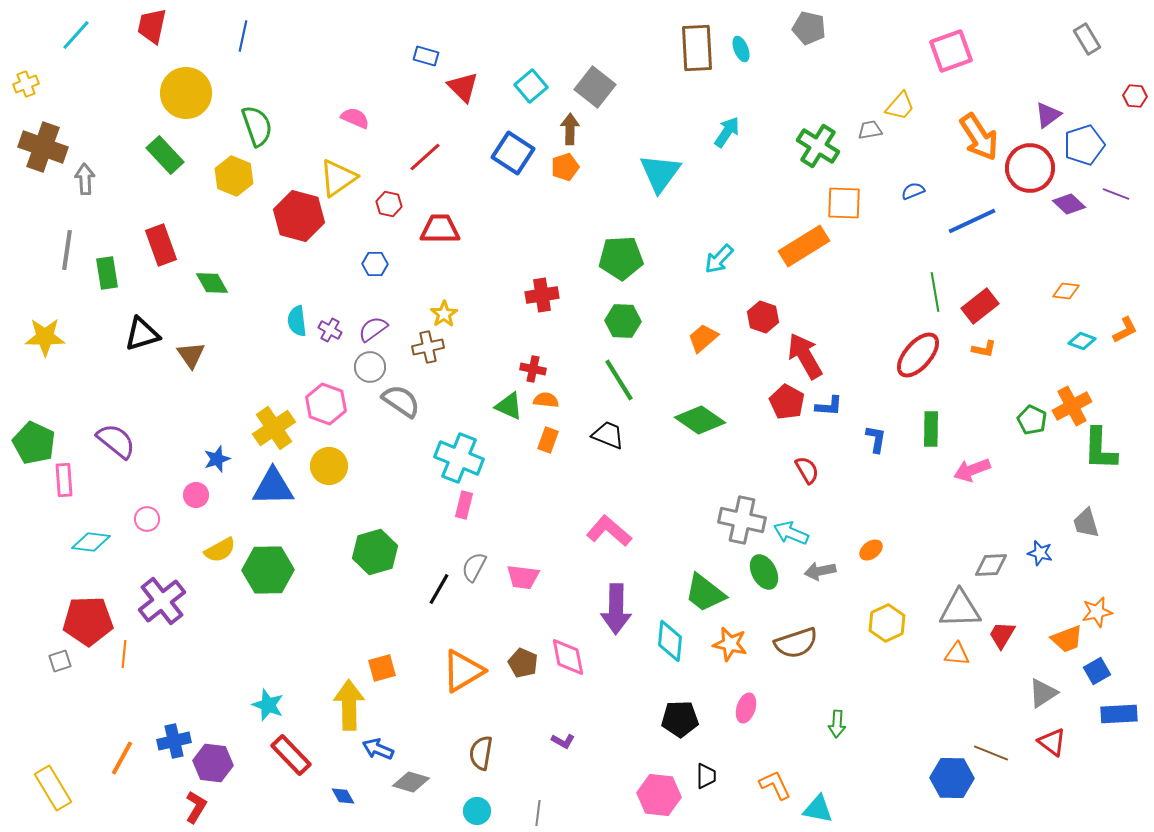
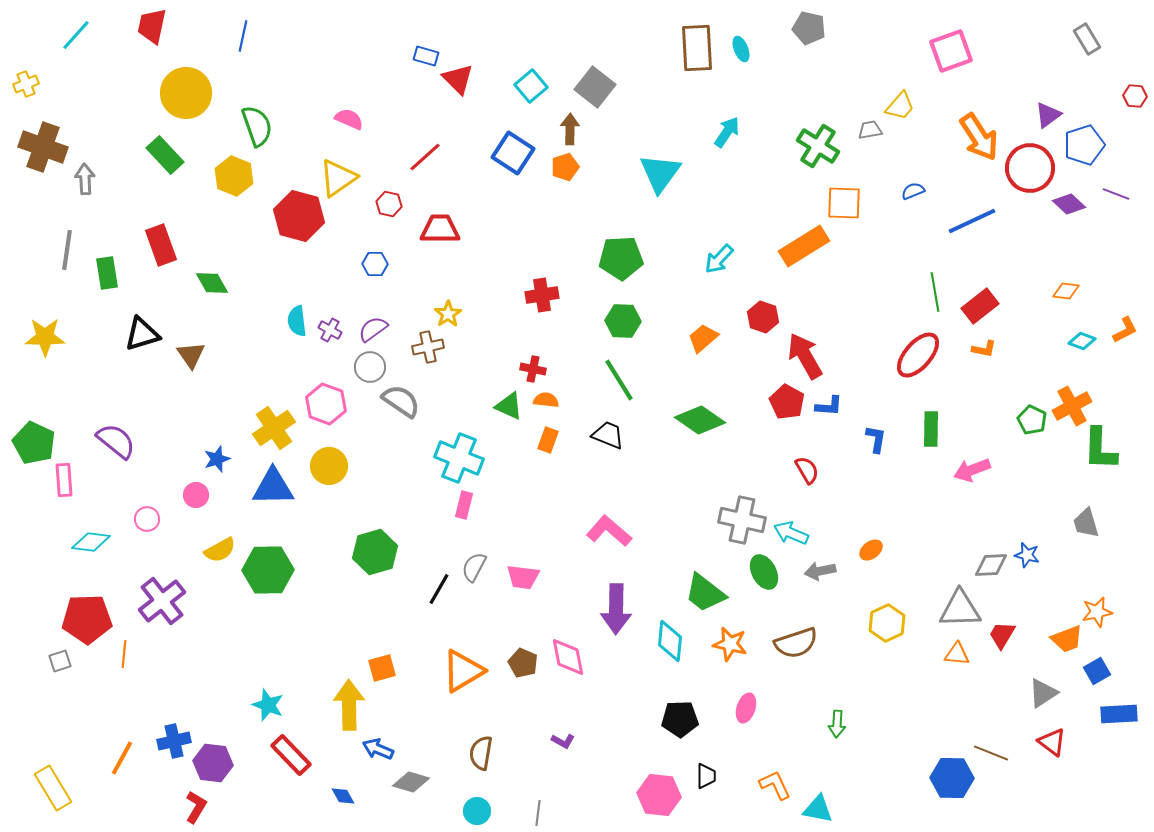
red triangle at (463, 87): moved 5 px left, 8 px up
pink semicircle at (355, 118): moved 6 px left, 1 px down
yellow star at (444, 314): moved 4 px right
blue star at (1040, 553): moved 13 px left, 2 px down
red pentagon at (88, 621): moved 1 px left, 2 px up
